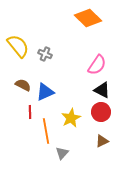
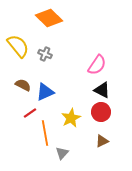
orange diamond: moved 39 px left
red line: moved 1 px down; rotated 56 degrees clockwise
orange line: moved 1 px left, 2 px down
